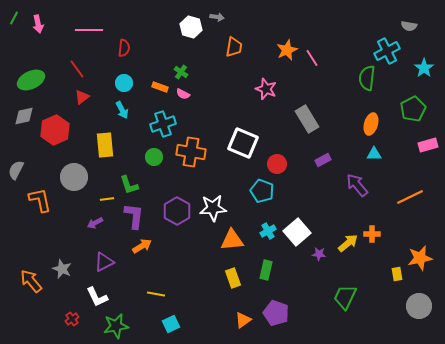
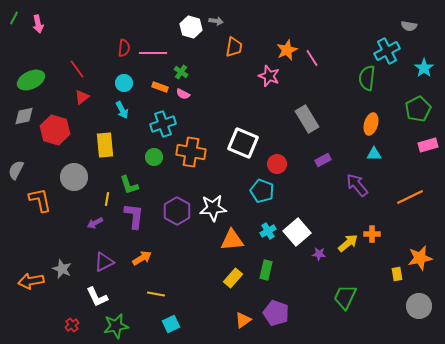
gray arrow at (217, 17): moved 1 px left, 4 px down
pink line at (89, 30): moved 64 px right, 23 px down
pink star at (266, 89): moved 3 px right, 13 px up
green pentagon at (413, 109): moved 5 px right
red hexagon at (55, 130): rotated 20 degrees counterclockwise
yellow line at (107, 199): rotated 72 degrees counterclockwise
orange arrow at (142, 246): moved 12 px down
yellow rectangle at (233, 278): rotated 60 degrees clockwise
orange arrow at (31, 281): rotated 60 degrees counterclockwise
red cross at (72, 319): moved 6 px down
